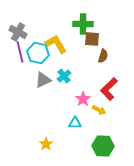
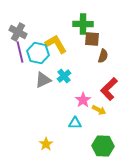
pink star: moved 1 px down
